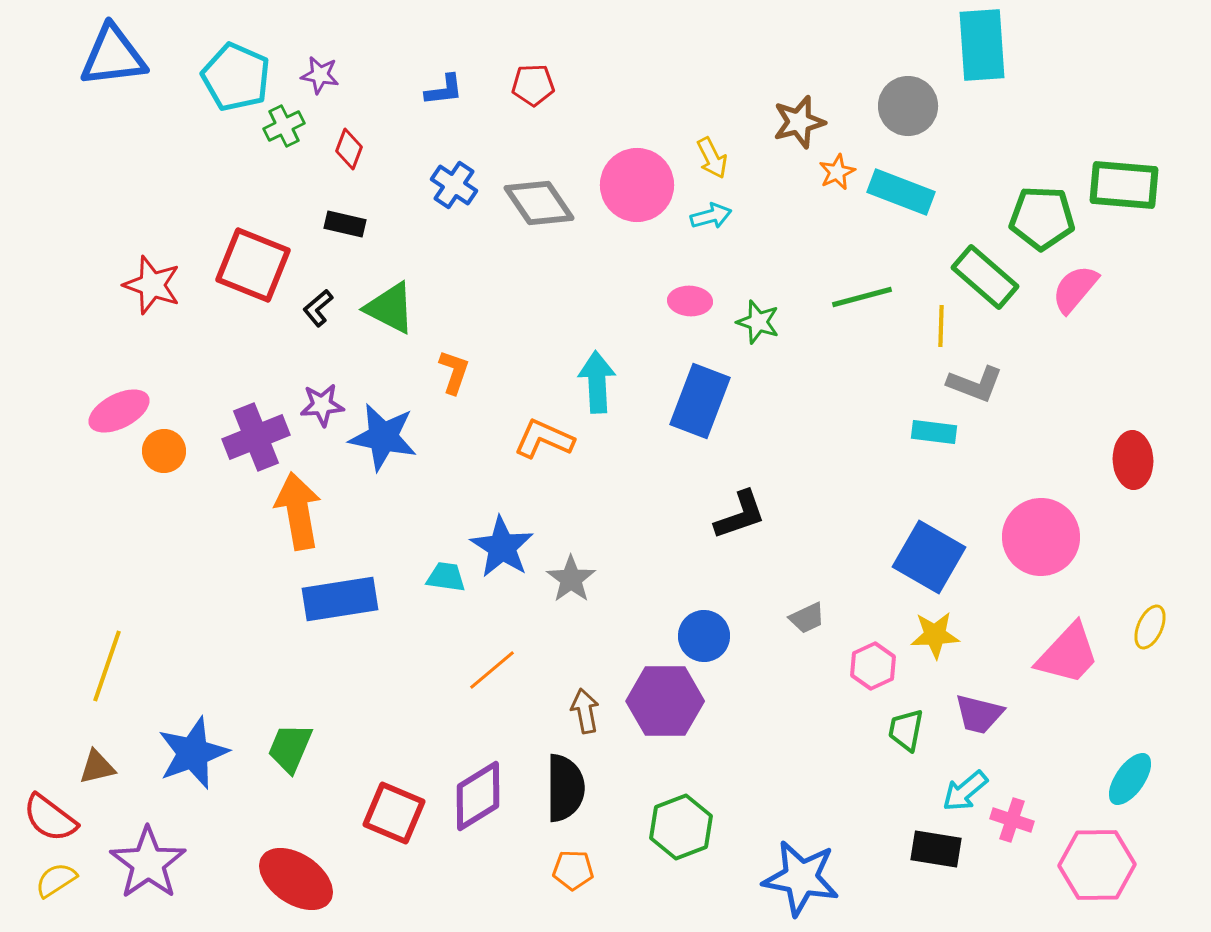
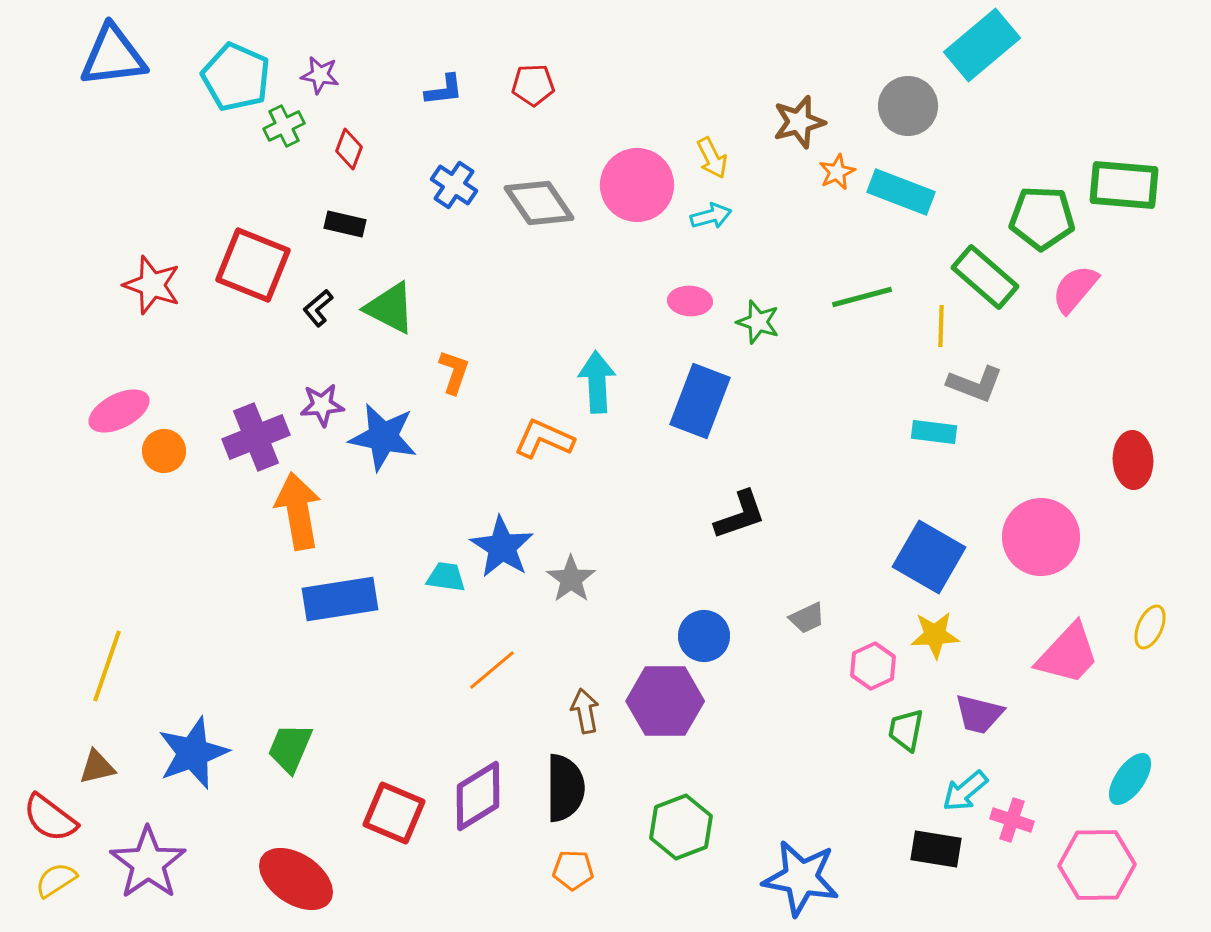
cyan rectangle at (982, 45): rotated 54 degrees clockwise
